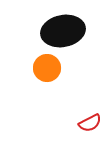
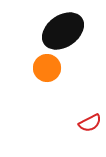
black ellipse: rotated 24 degrees counterclockwise
